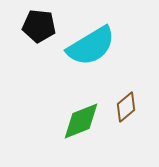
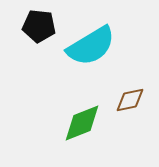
brown diamond: moved 4 px right, 7 px up; rotated 28 degrees clockwise
green diamond: moved 1 px right, 2 px down
